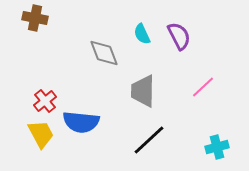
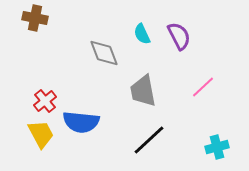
gray trapezoid: rotated 12 degrees counterclockwise
